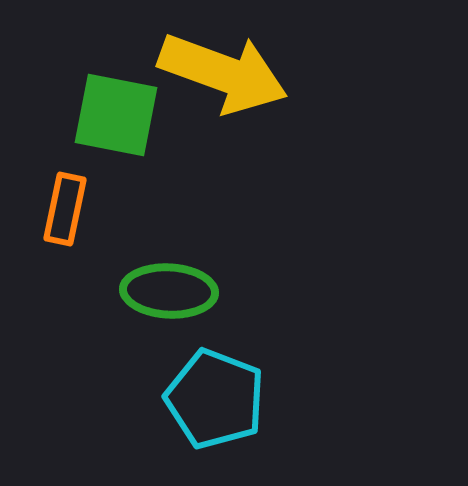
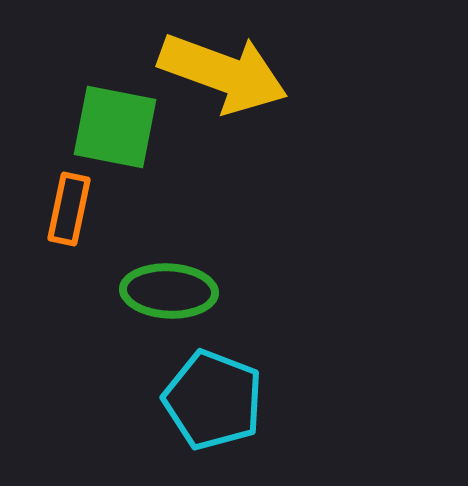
green square: moved 1 px left, 12 px down
orange rectangle: moved 4 px right
cyan pentagon: moved 2 px left, 1 px down
